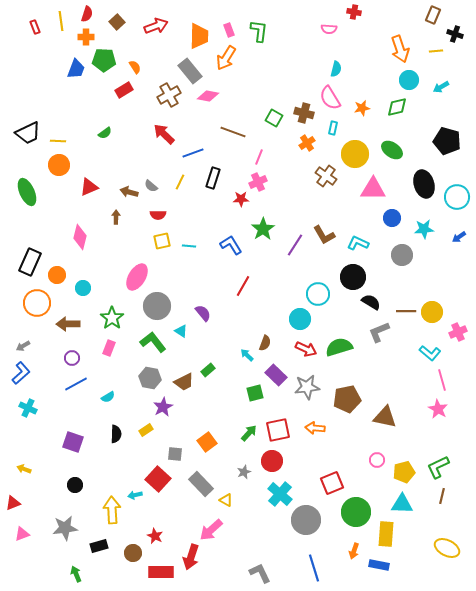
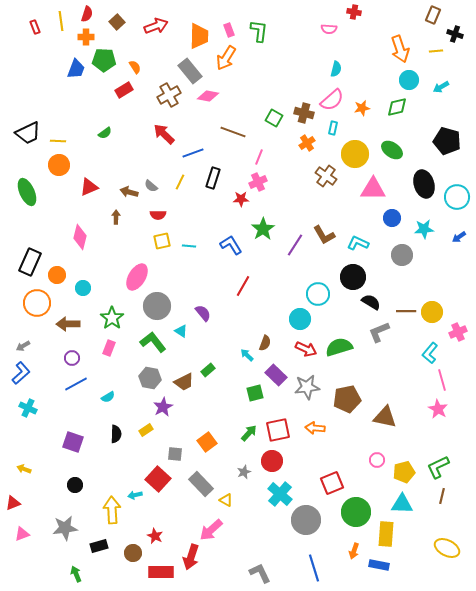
pink semicircle at (330, 98): moved 2 px right, 2 px down; rotated 100 degrees counterclockwise
cyan L-shape at (430, 353): rotated 90 degrees clockwise
